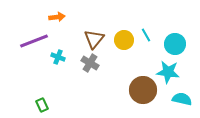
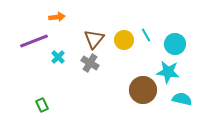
cyan cross: rotated 24 degrees clockwise
